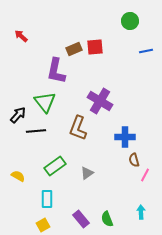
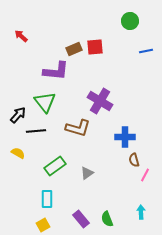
purple L-shape: rotated 96 degrees counterclockwise
brown L-shape: rotated 95 degrees counterclockwise
yellow semicircle: moved 23 px up
